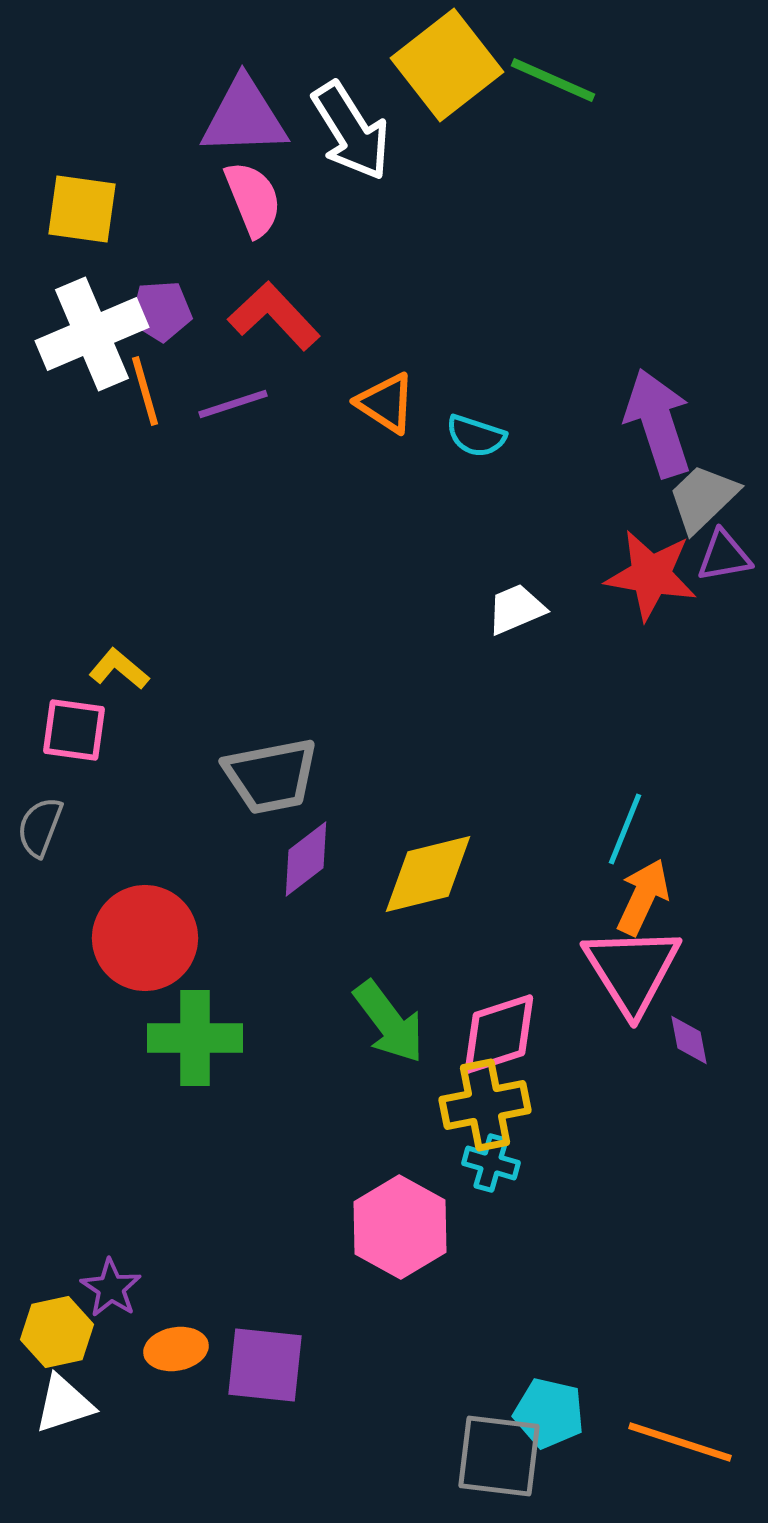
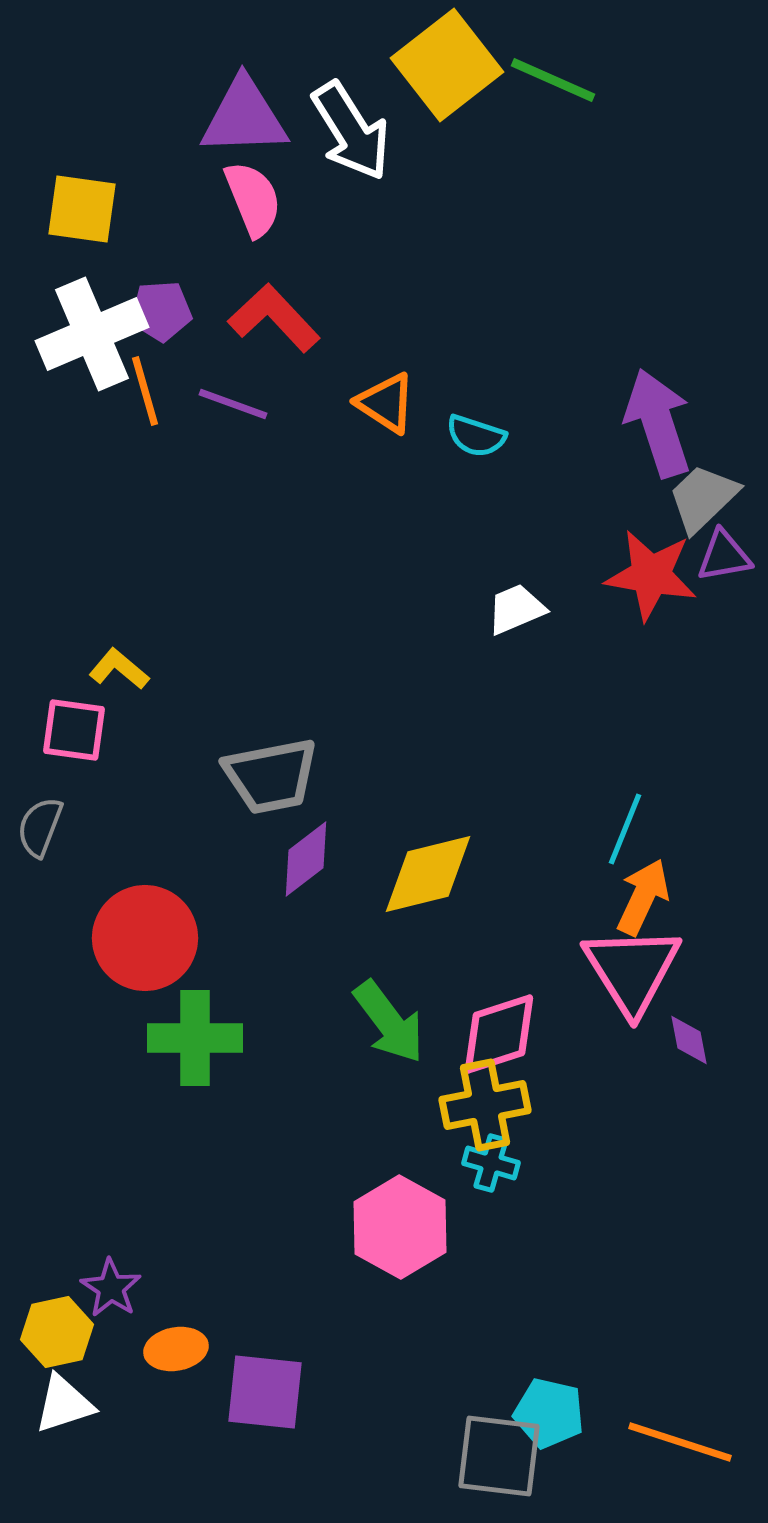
red L-shape at (274, 316): moved 2 px down
purple line at (233, 404): rotated 38 degrees clockwise
purple square at (265, 1365): moved 27 px down
